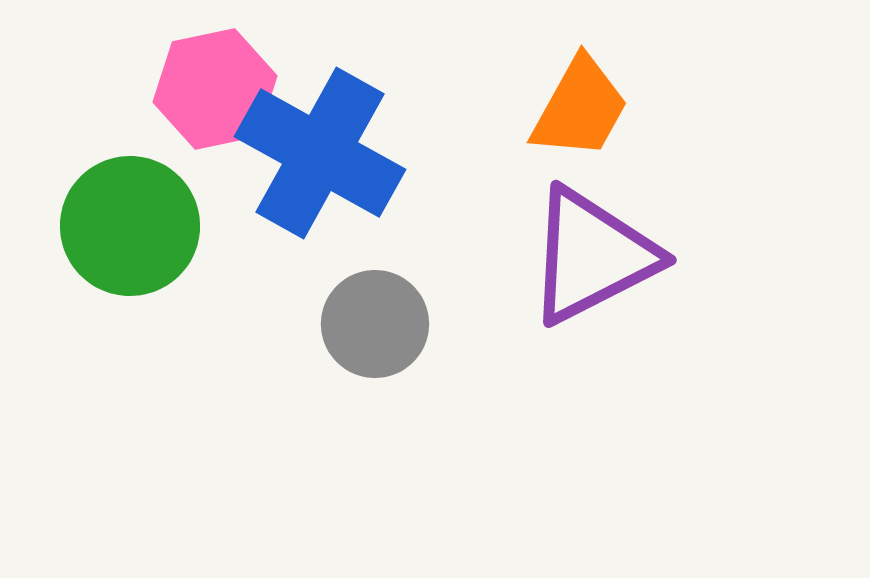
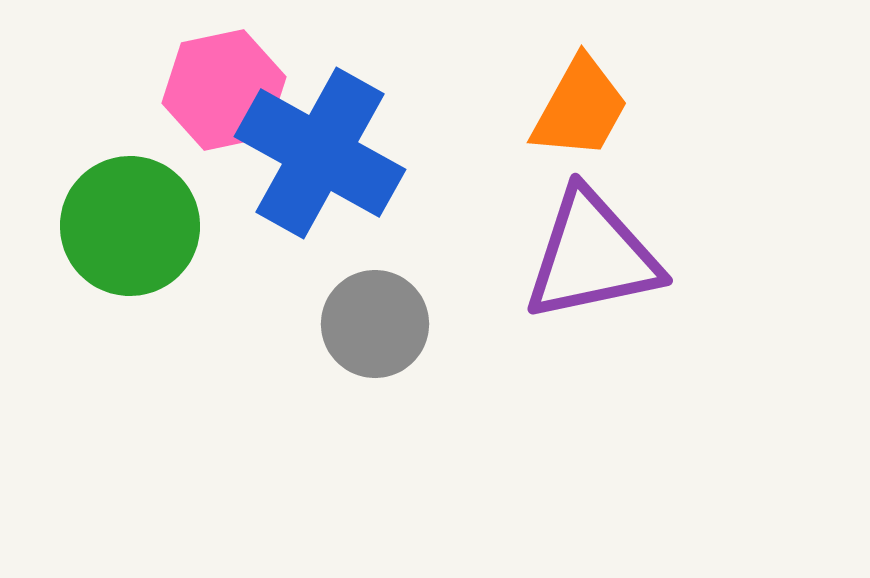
pink hexagon: moved 9 px right, 1 px down
purple triangle: rotated 15 degrees clockwise
